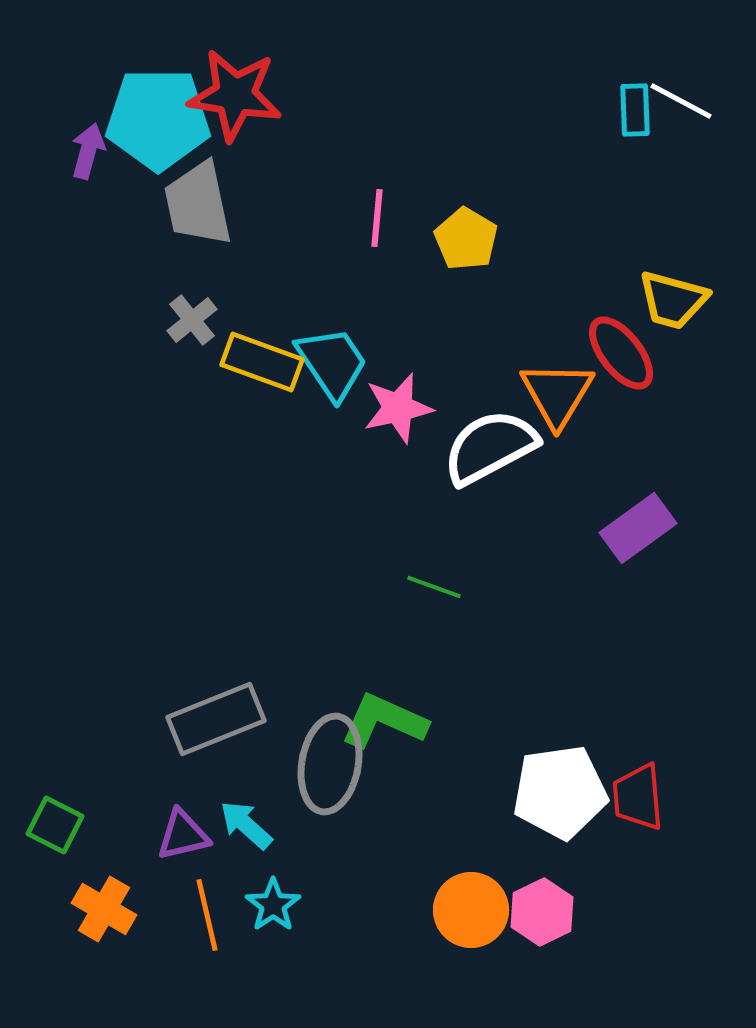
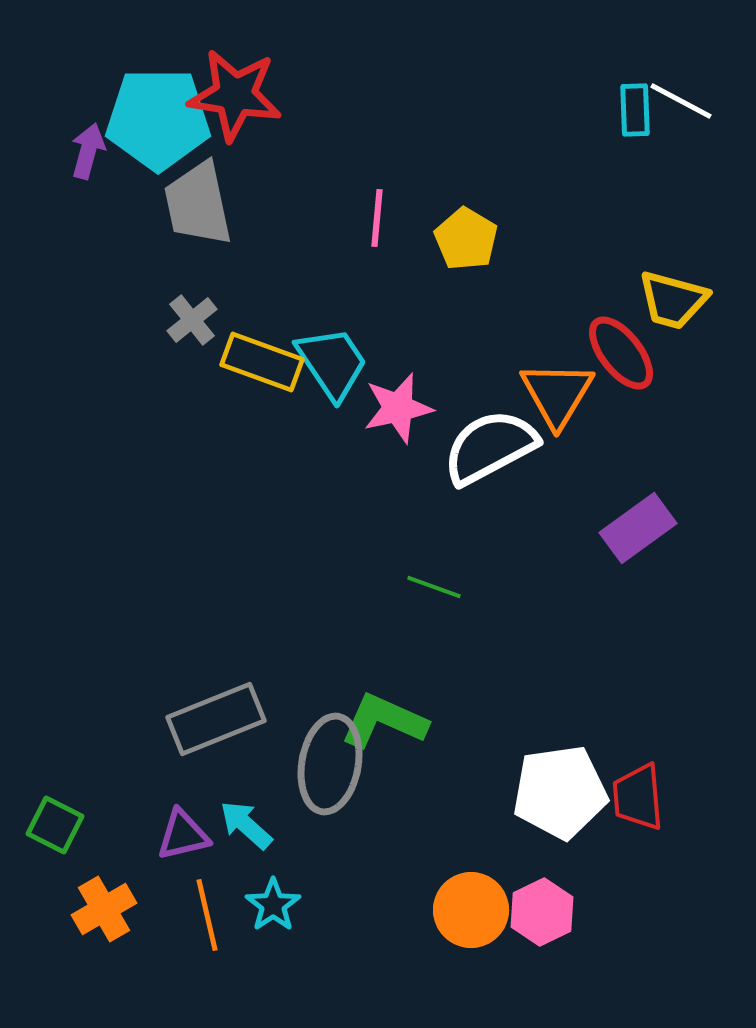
orange cross: rotated 30 degrees clockwise
